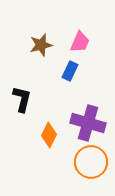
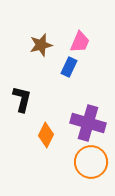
blue rectangle: moved 1 px left, 4 px up
orange diamond: moved 3 px left
